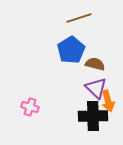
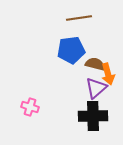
brown line: rotated 10 degrees clockwise
blue pentagon: rotated 24 degrees clockwise
purple triangle: rotated 35 degrees clockwise
orange arrow: moved 27 px up
